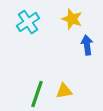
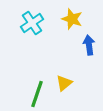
cyan cross: moved 4 px right, 1 px down
blue arrow: moved 2 px right
yellow triangle: moved 8 px up; rotated 30 degrees counterclockwise
